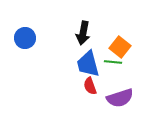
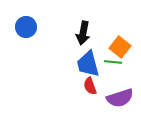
blue circle: moved 1 px right, 11 px up
